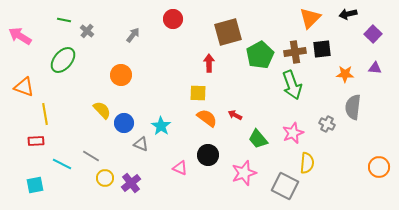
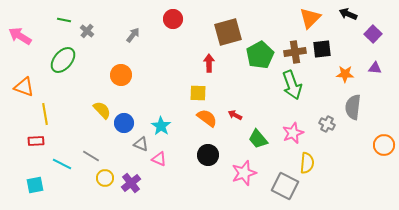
black arrow at (348, 14): rotated 36 degrees clockwise
orange circle at (379, 167): moved 5 px right, 22 px up
pink triangle at (180, 168): moved 21 px left, 9 px up
